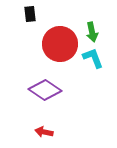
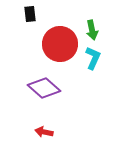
green arrow: moved 2 px up
cyan L-shape: rotated 45 degrees clockwise
purple diamond: moved 1 px left, 2 px up; rotated 8 degrees clockwise
